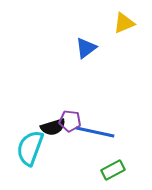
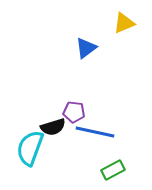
purple pentagon: moved 4 px right, 9 px up
